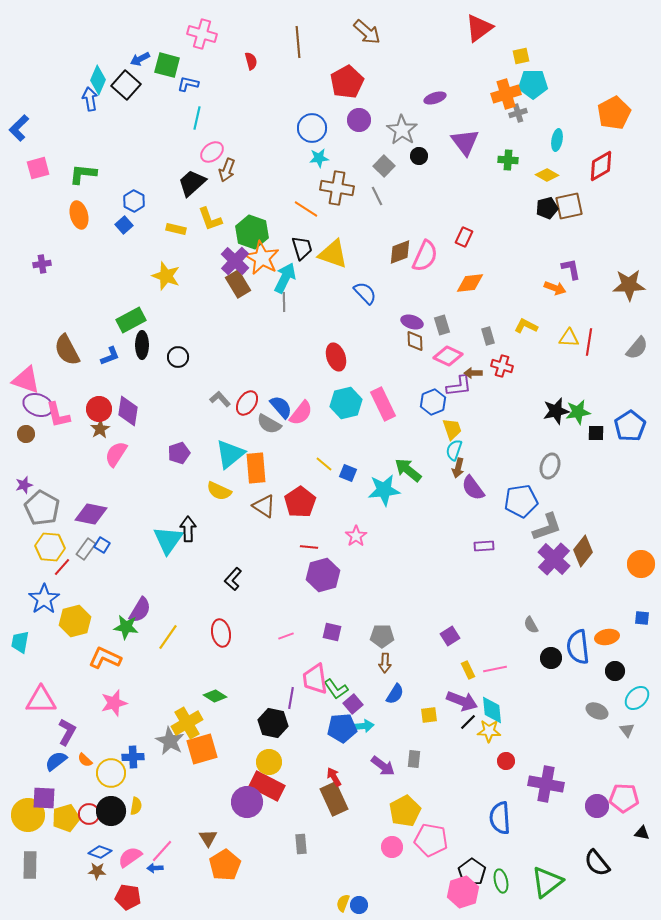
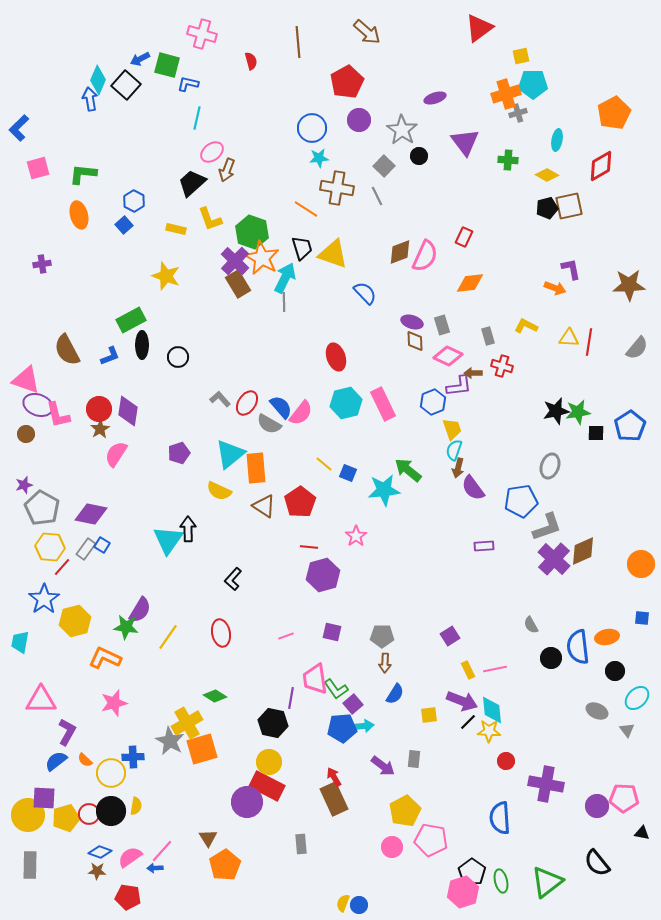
brown diamond at (583, 551): rotated 28 degrees clockwise
